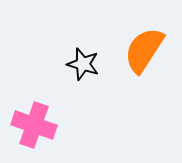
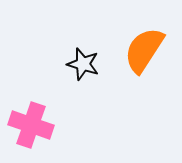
pink cross: moved 3 px left
